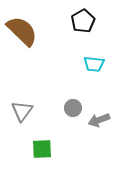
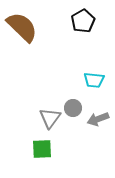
brown semicircle: moved 4 px up
cyan trapezoid: moved 16 px down
gray triangle: moved 28 px right, 7 px down
gray arrow: moved 1 px left, 1 px up
